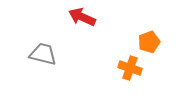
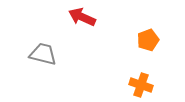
orange pentagon: moved 1 px left, 2 px up
orange cross: moved 11 px right, 17 px down
